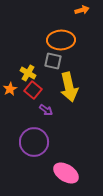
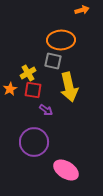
yellow cross: rotated 28 degrees clockwise
red square: rotated 30 degrees counterclockwise
pink ellipse: moved 3 px up
